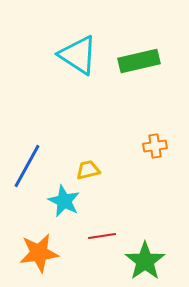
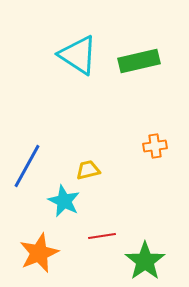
orange star: rotated 15 degrees counterclockwise
